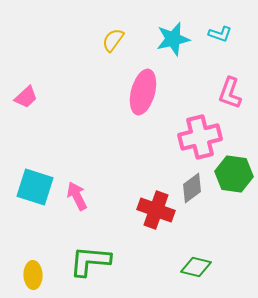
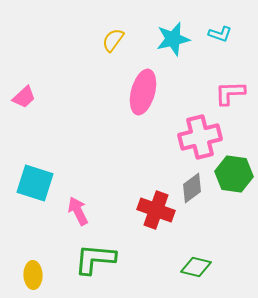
pink L-shape: rotated 68 degrees clockwise
pink trapezoid: moved 2 px left
cyan square: moved 4 px up
pink arrow: moved 1 px right, 15 px down
green L-shape: moved 5 px right, 2 px up
